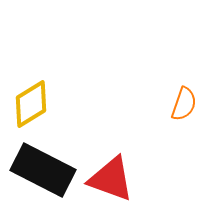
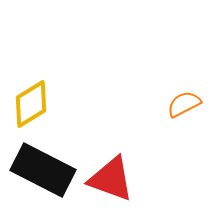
orange semicircle: rotated 136 degrees counterclockwise
